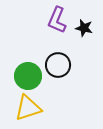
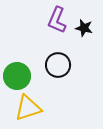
green circle: moved 11 px left
